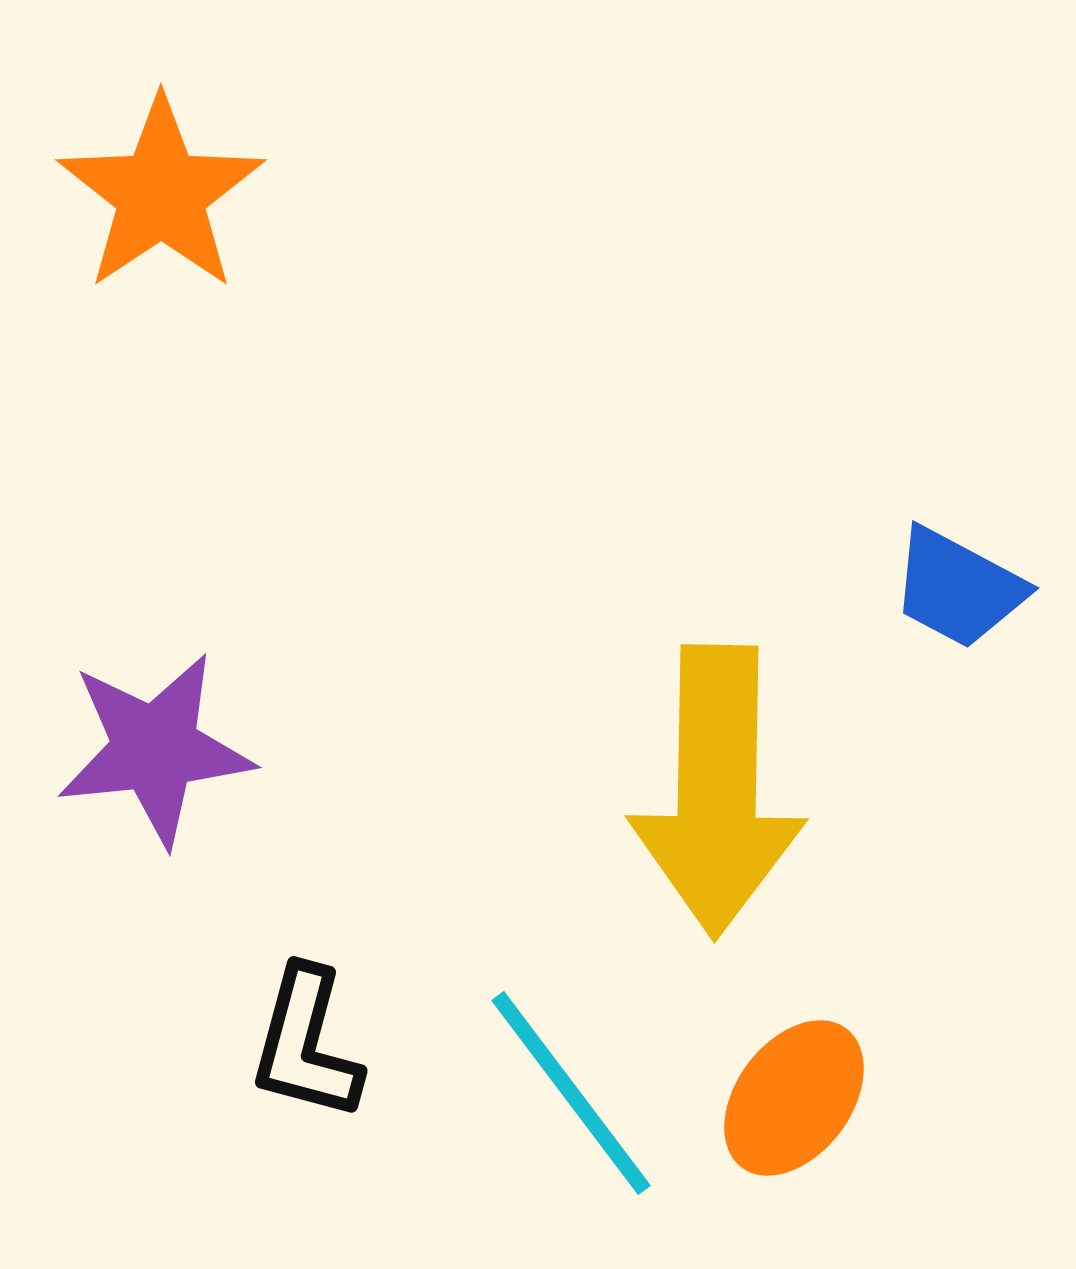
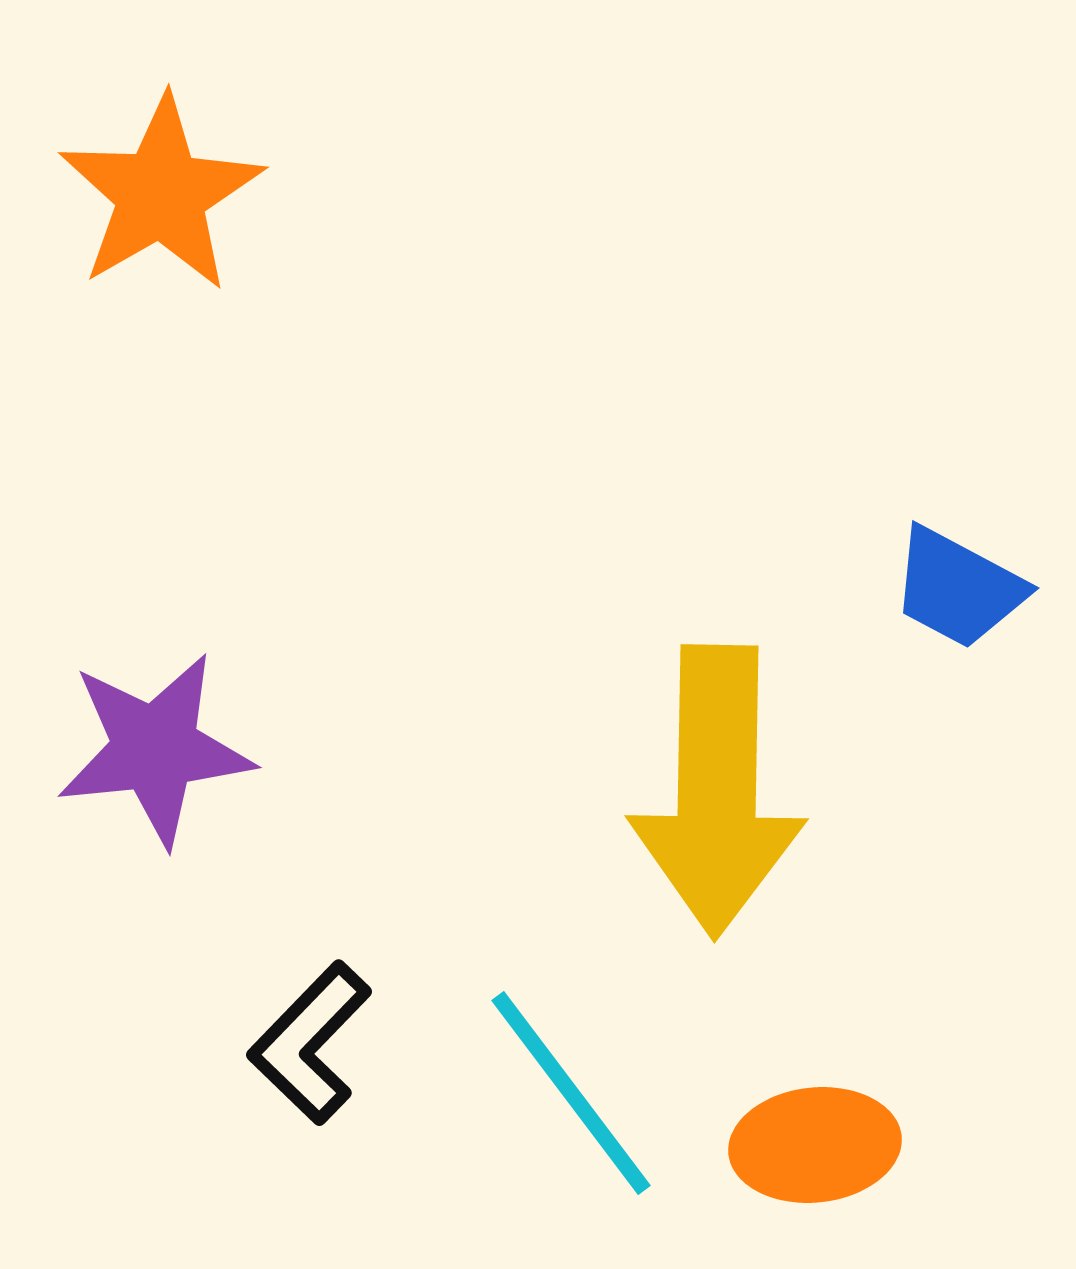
orange star: rotated 4 degrees clockwise
black L-shape: moved 4 px right, 1 px up; rotated 29 degrees clockwise
orange ellipse: moved 21 px right, 47 px down; rotated 47 degrees clockwise
